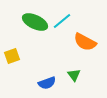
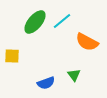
green ellipse: rotated 75 degrees counterclockwise
orange semicircle: moved 2 px right
yellow square: rotated 21 degrees clockwise
blue semicircle: moved 1 px left
